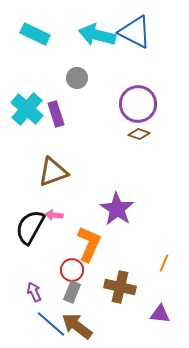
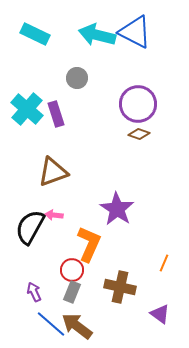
purple triangle: rotated 30 degrees clockwise
